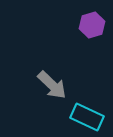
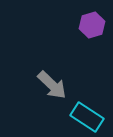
cyan rectangle: rotated 8 degrees clockwise
